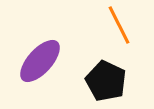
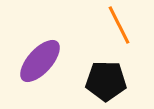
black pentagon: rotated 24 degrees counterclockwise
